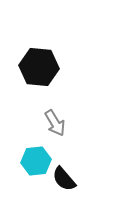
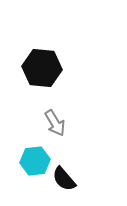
black hexagon: moved 3 px right, 1 px down
cyan hexagon: moved 1 px left
